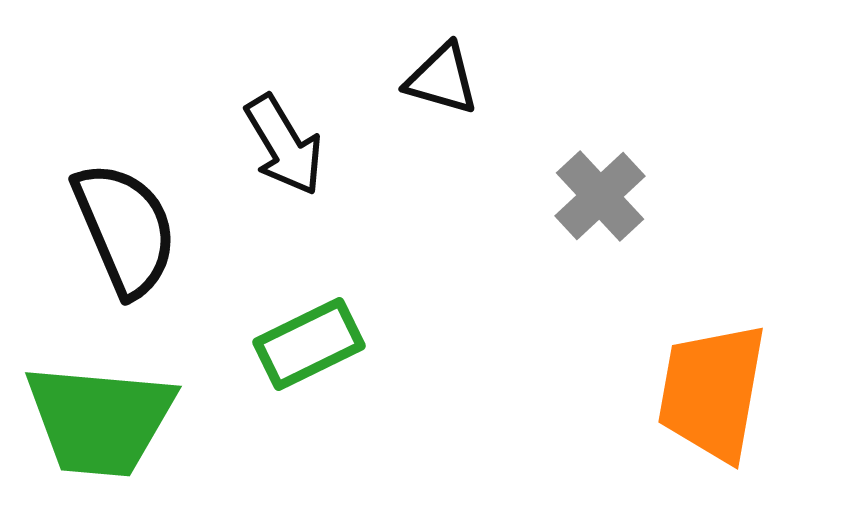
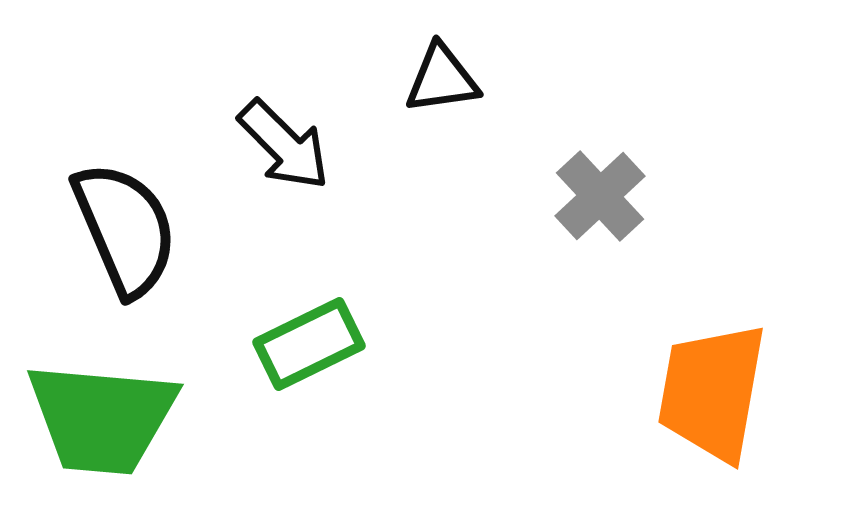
black triangle: rotated 24 degrees counterclockwise
black arrow: rotated 14 degrees counterclockwise
green trapezoid: moved 2 px right, 2 px up
